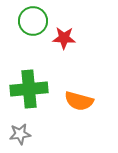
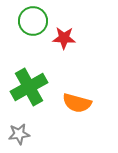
green cross: moved 2 px up; rotated 24 degrees counterclockwise
orange semicircle: moved 2 px left, 2 px down
gray star: moved 1 px left
